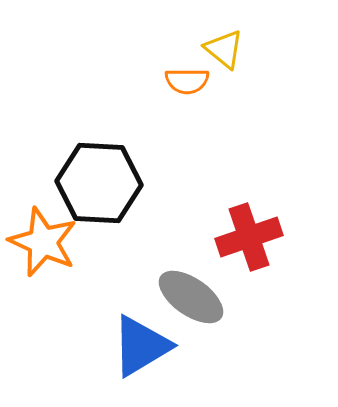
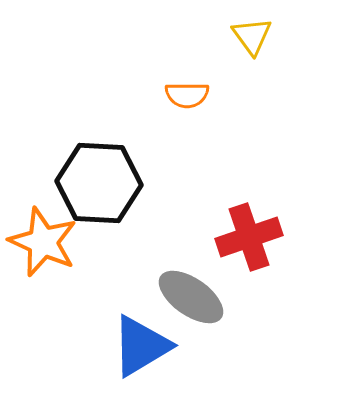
yellow triangle: moved 28 px right, 13 px up; rotated 15 degrees clockwise
orange semicircle: moved 14 px down
